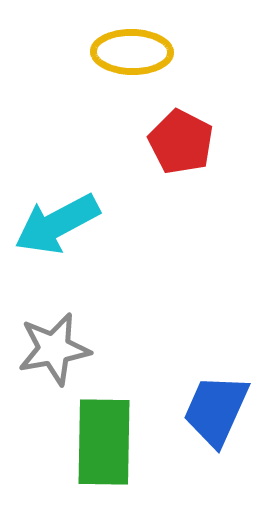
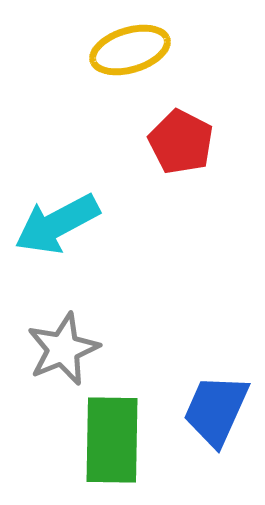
yellow ellipse: moved 2 px left, 2 px up; rotated 18 degrees counterclockwise
gray star: moved 9 px right; rotated 12 degrees counterclockwise
green rectangle: moved 8 px right, 2 px up
